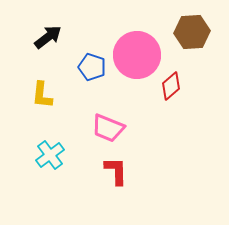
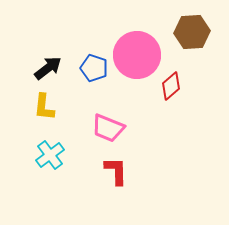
black arrow: moved 31 px down
blue pentagon: moved 2 px right, 1 px down
yellow L-shape: moved 2 px right, 12 px down
